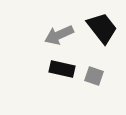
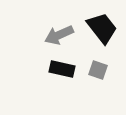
gray square: moved 4 px right, 6 px up
